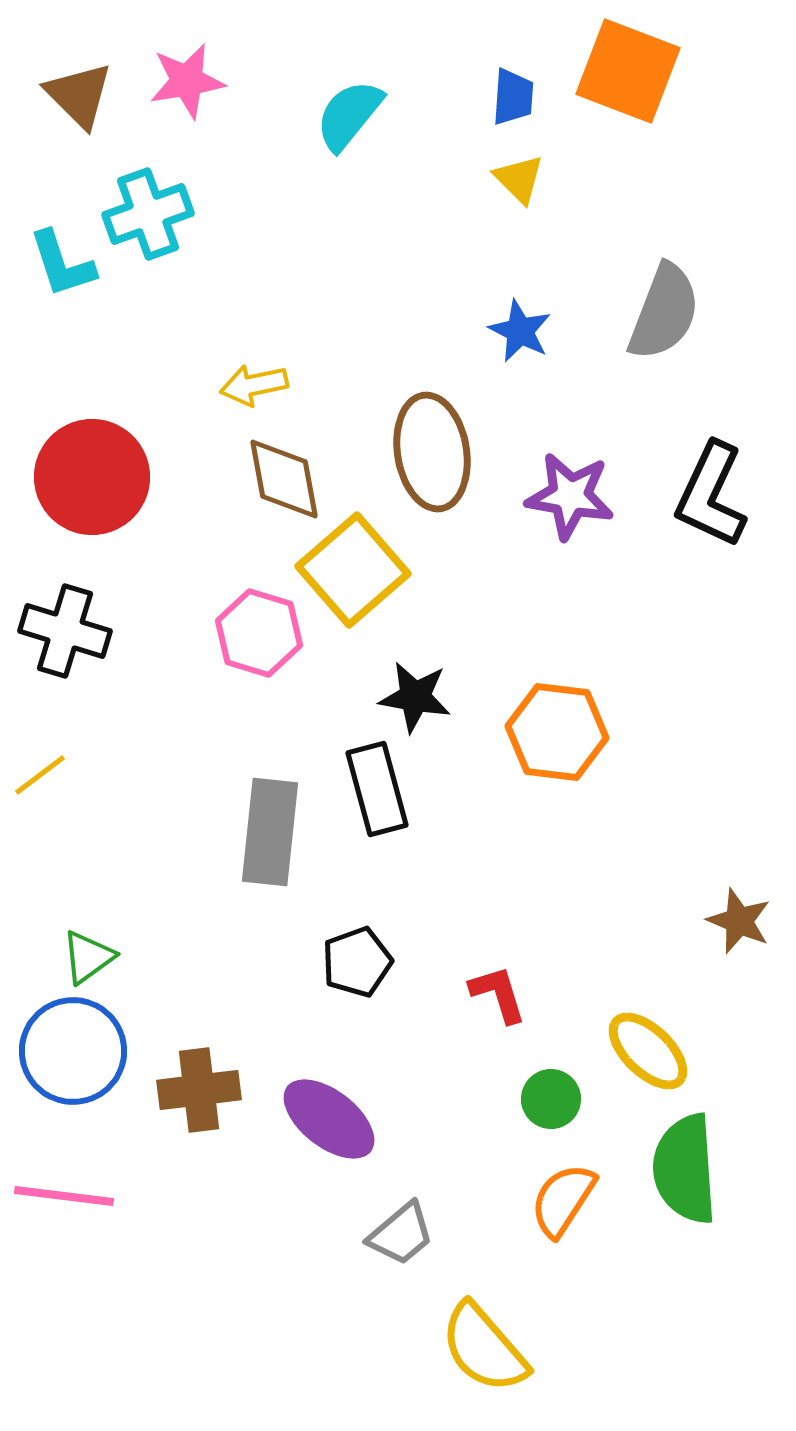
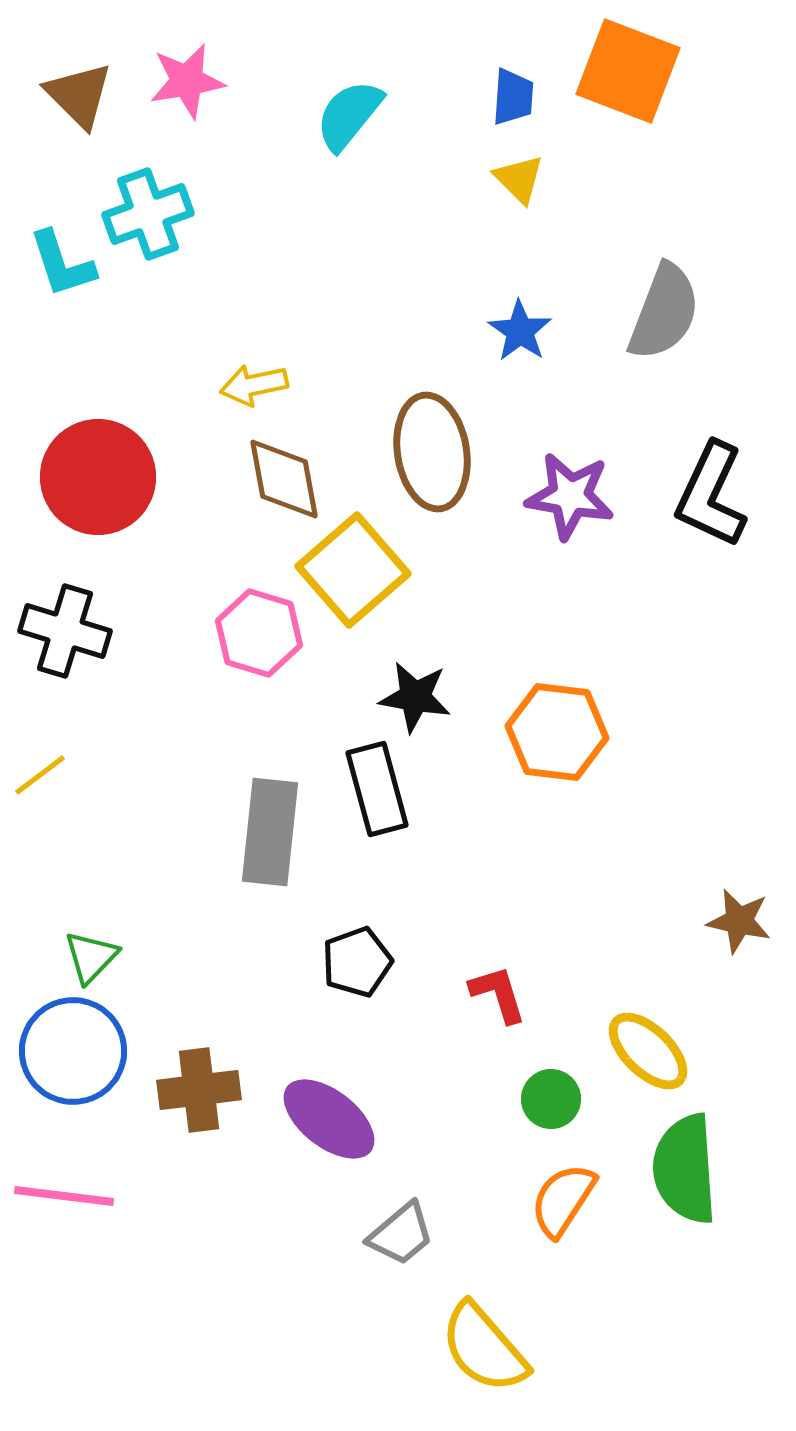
blue star: rotated 8 degrees clockwise
red circle: moved 6 px right
brown star: rotated 10 degrees counterclockwise
green triangle: moved 3 px right; rotated 10 degrees counterclockwise
